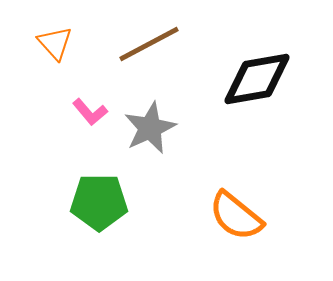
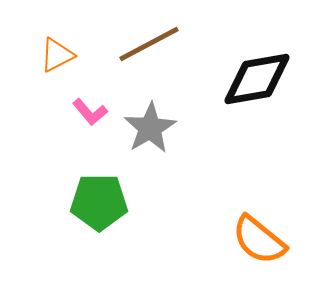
orange triangle: moved 2 px right, 12 px down; rotated 45 degrees clockwise
gray star: rotated 6 degrees counterclockwise
orange semicircle: moved 23 px right, 24 px down
